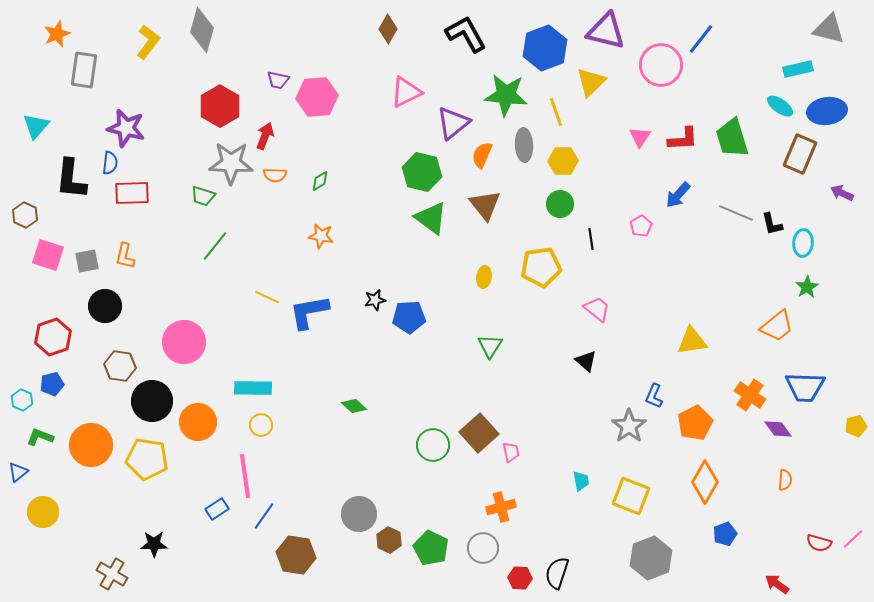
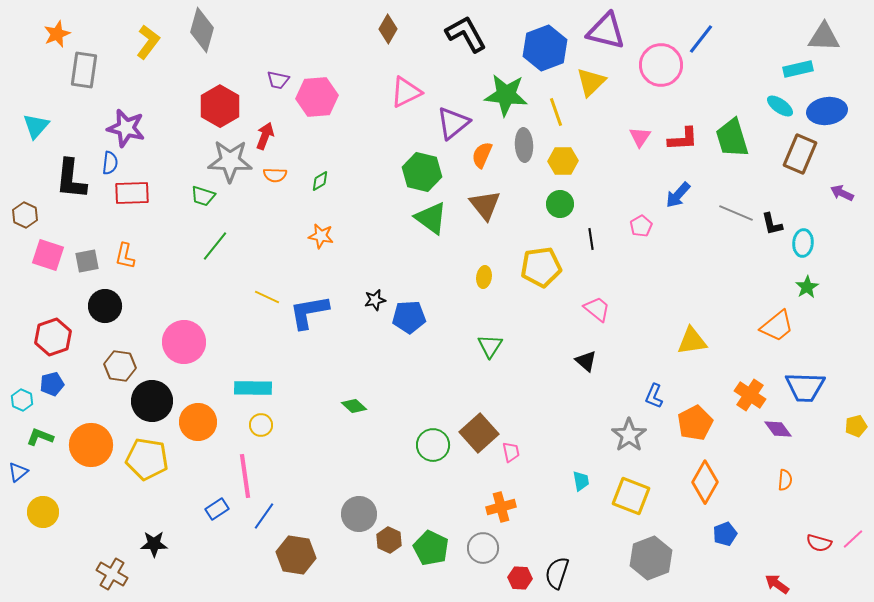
gray triangle at (829, 29): moved 5 px left, 8 px down; rotated 12 degrees counterclockwise
gray star at (231, 163): moved 1 px left, 2 px up
gray star at (629, 426): moved 9 px down
